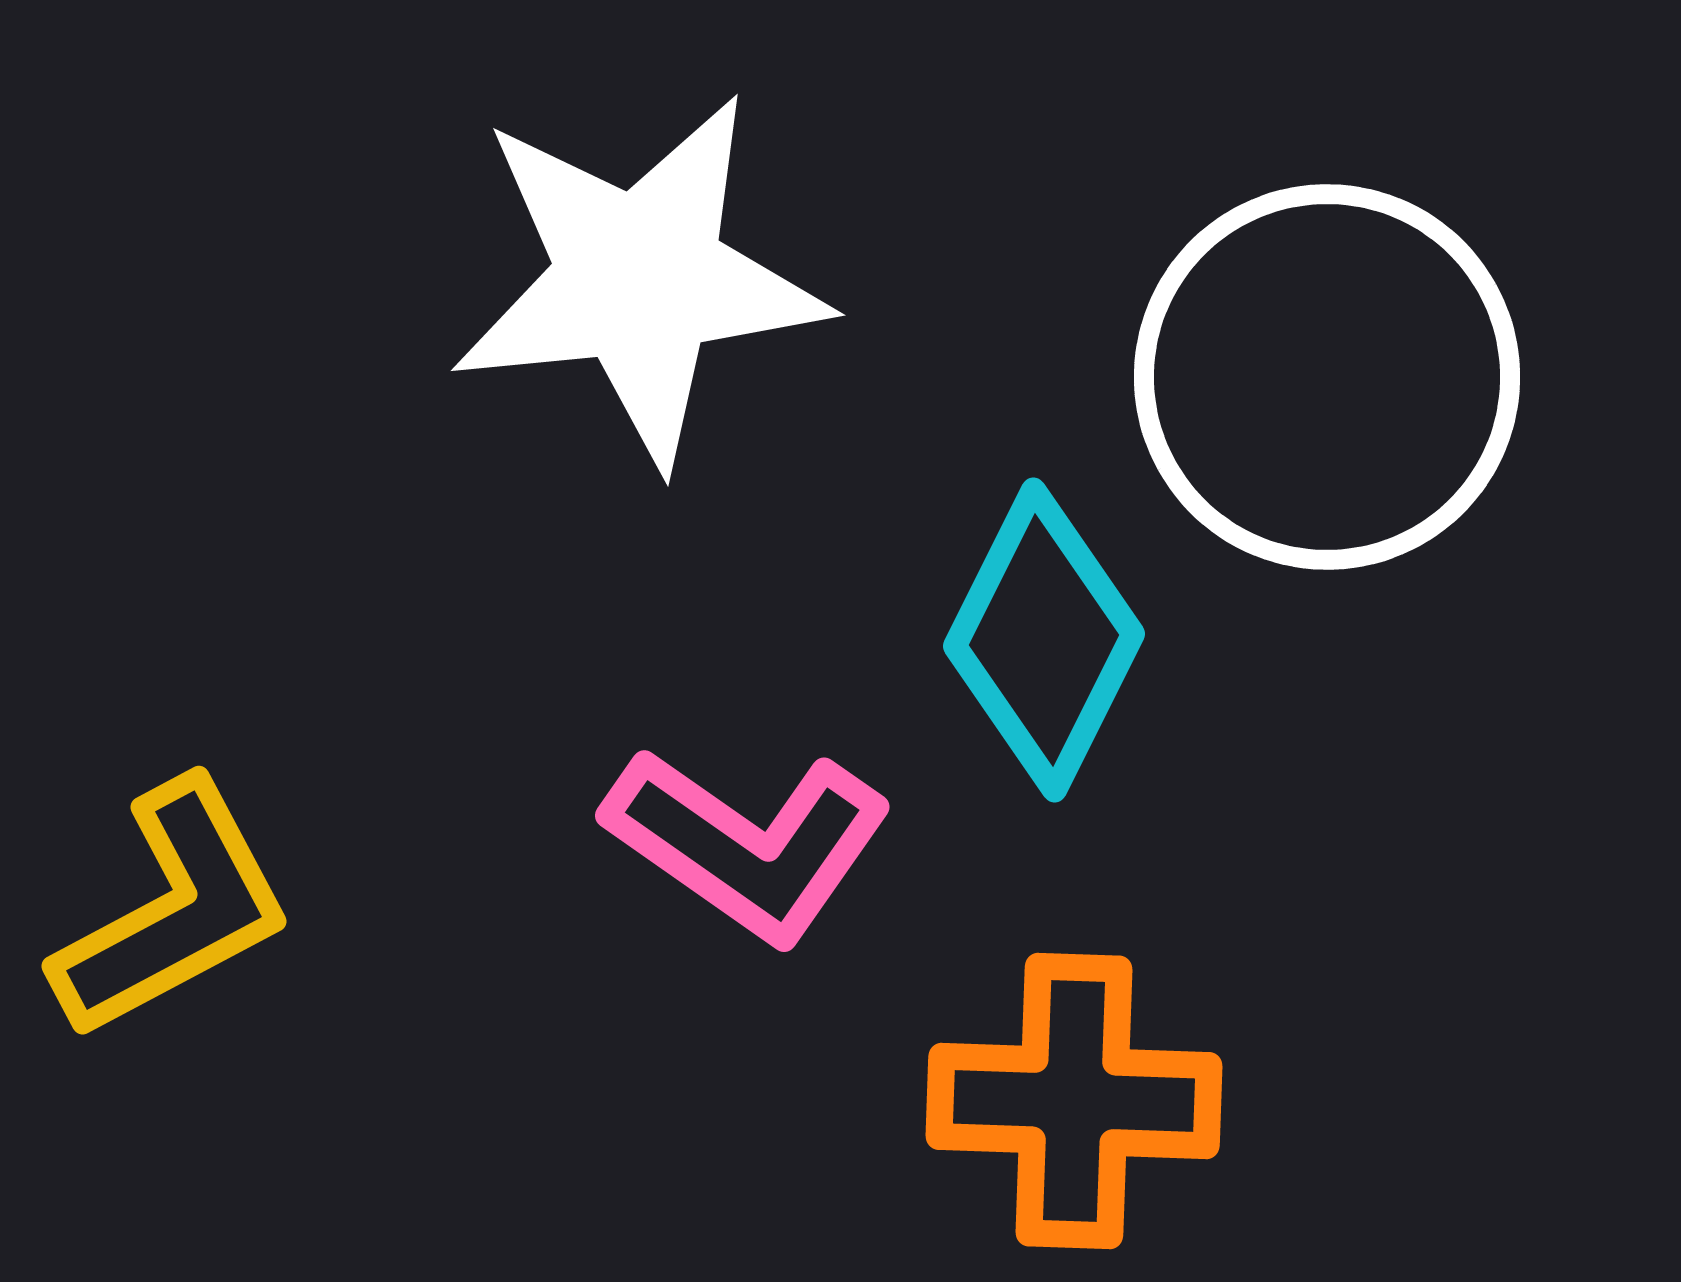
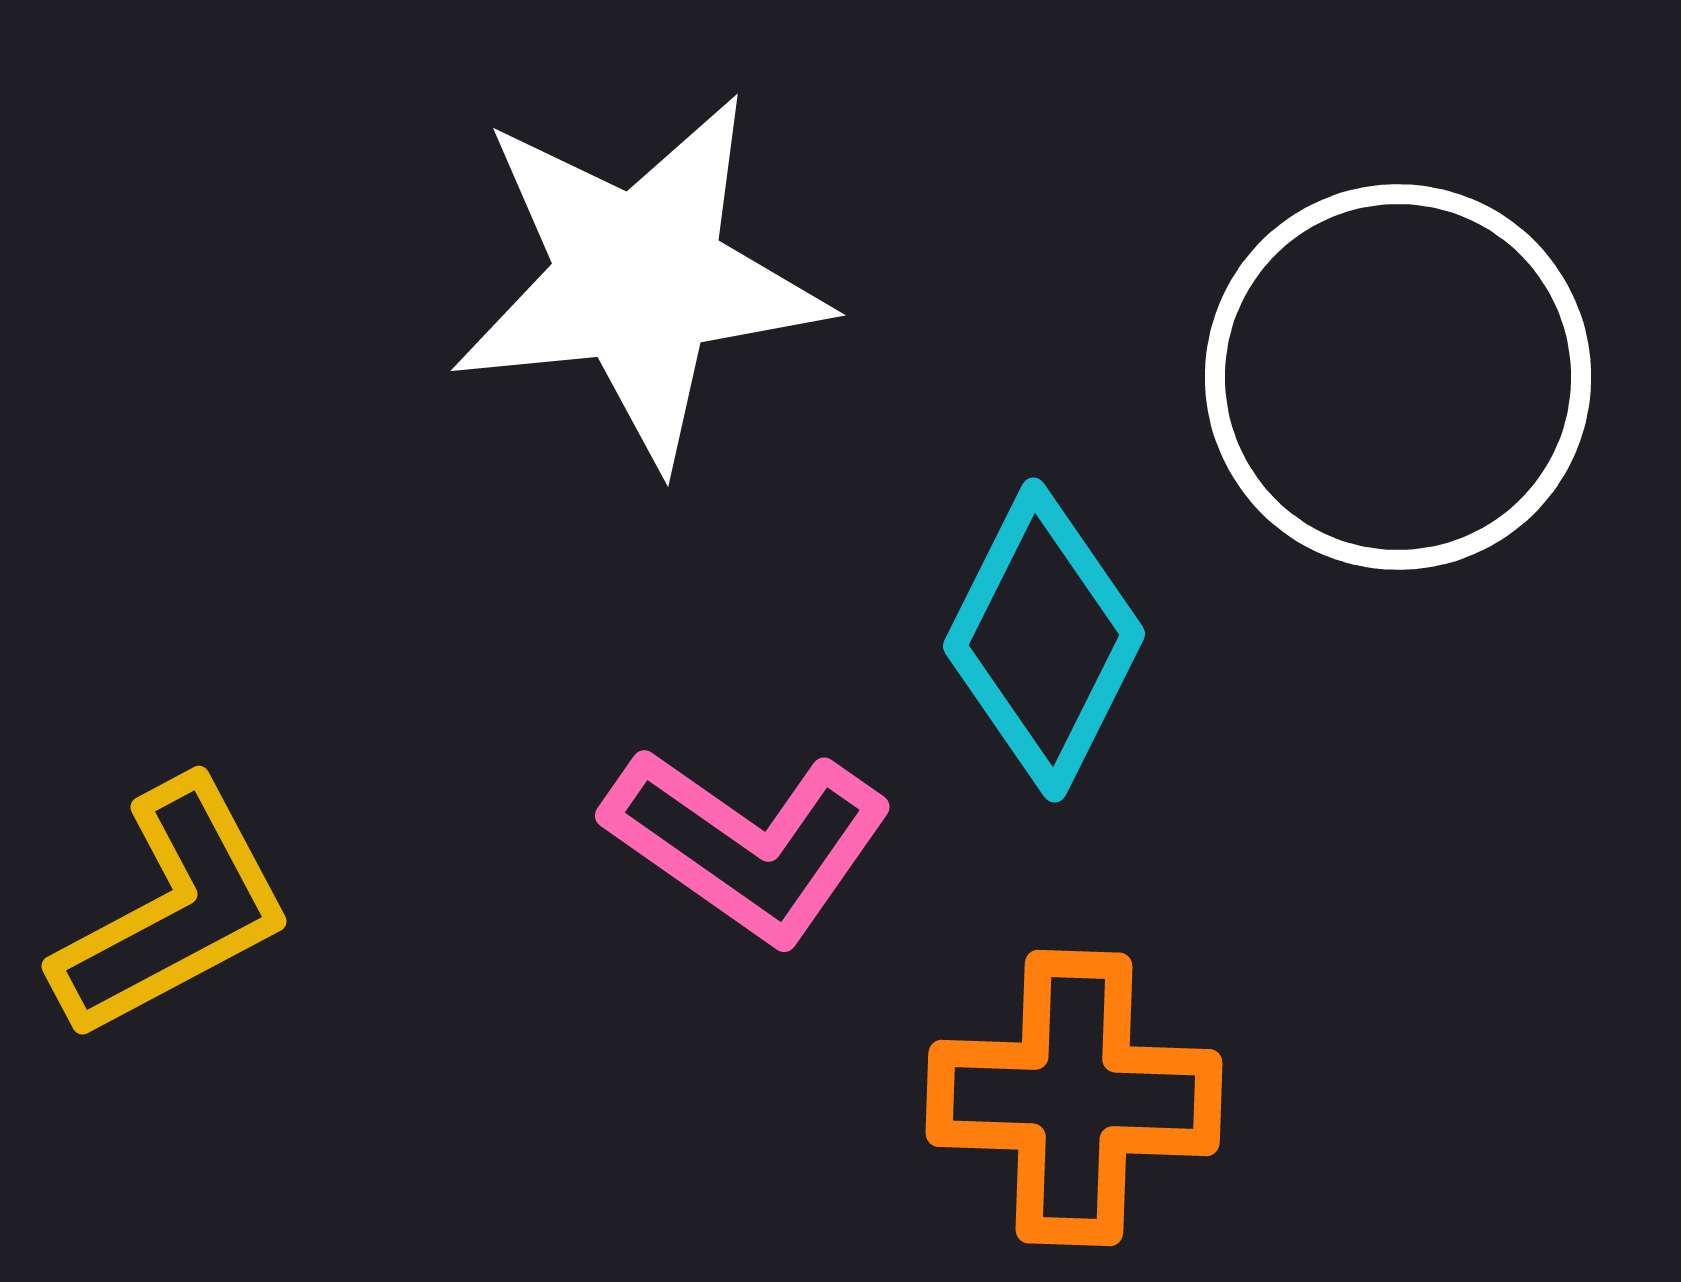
white circle: moved 71 px right
orange cross: moved 3 px up
